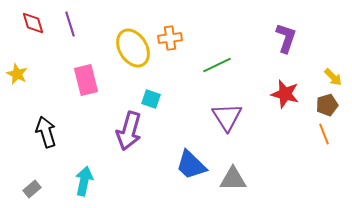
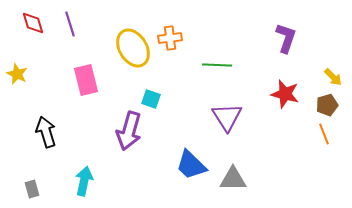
green line: rotated 28 degrees clockwise
gray rectangle: rotated 66 degrees counterclockwise
